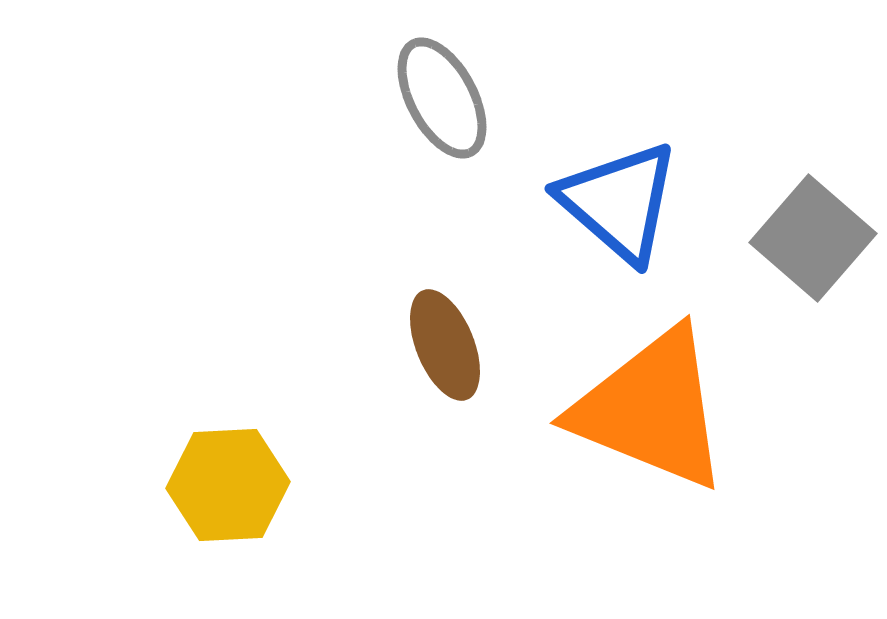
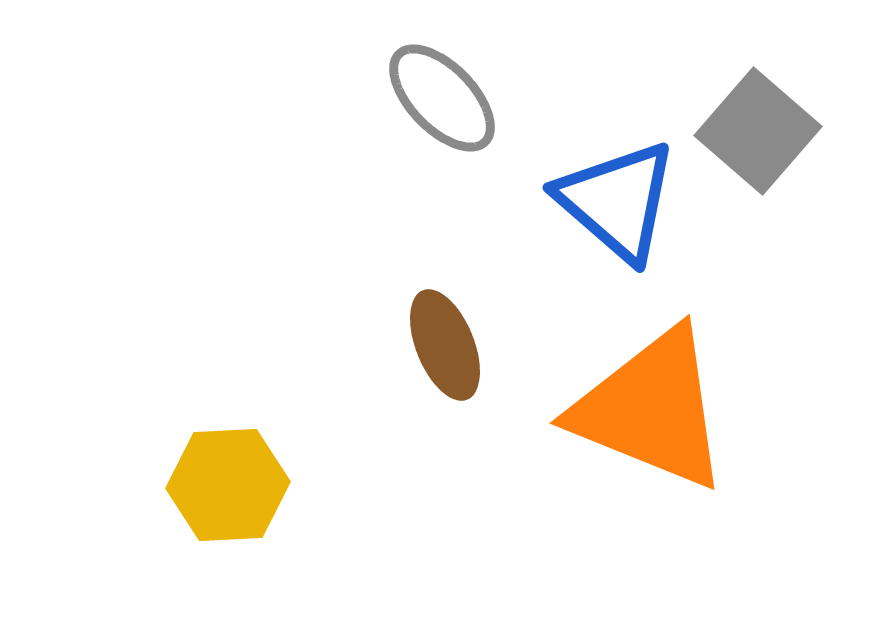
gray ellipse: rotated 16 degrees counterclockwise
blue triangle: moved 2 px left, 1 px up
gray square: moved 55 px left, 107 px up
